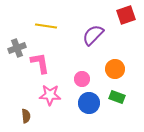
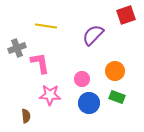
orange circle: moved 2 px down
